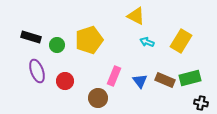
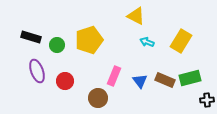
black cross: moved 6 px right, 3 px up; rotated 16 degrees counterclockwise
